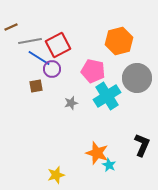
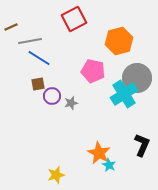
red square: moved 16 px right, 26 px up
purple circle: moved 27 px down
brown square: moved 2 px right, 2 px up
cyan cross: moved 17 px right, 2 px up
orange star: moved 2 px right; rotated 10 degrees clockwise
